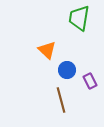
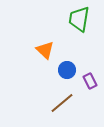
green trapezoid: moved 1 px down
orange triangle: moved 2 px left
brown line: moved 1 px right, 3 px down; rotated 65 degrees clockwise
